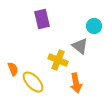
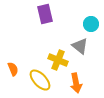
purple rectangle: moved 3 px right, 5 px up
cyan circle: moved 3 px left, 2 px up
yellow ellipse: moved 7 px right, 2 px up
